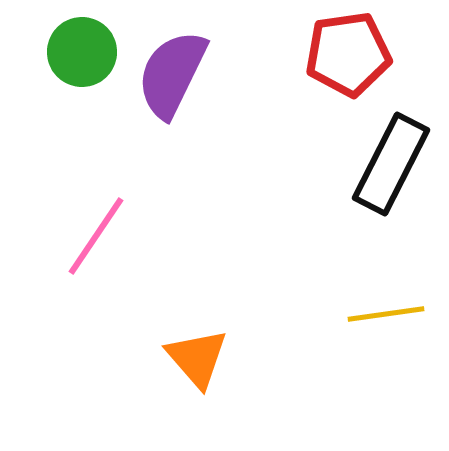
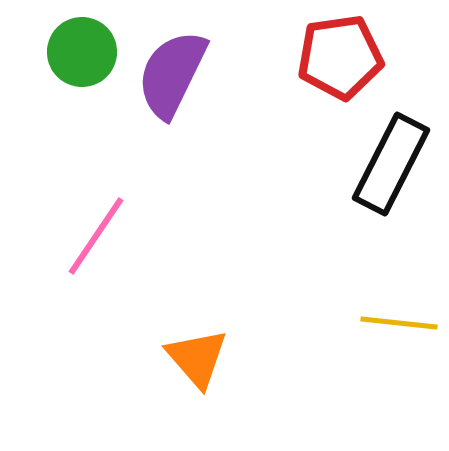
red pentagon: moved 8 px left, 3 px down
yellow line: moved 13 px right, 9 px down; rotated 14 degrees clockwise
